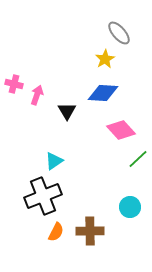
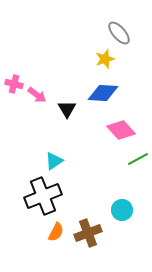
yellow star: rotated 12 degrees clockwise
pink arrow: rotated 108 degrees clockwise
black triangle: moved 2 px up
green line: rotated 15 degrees clockwise
cyan circle: moved 8 px left, 3 px down
brown cross: moved 2 px left, 2 px down; rotated 20 degrees counterclockwise
